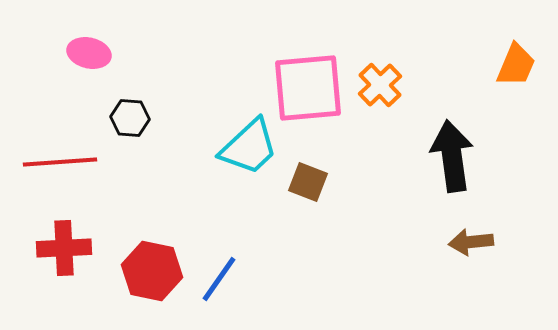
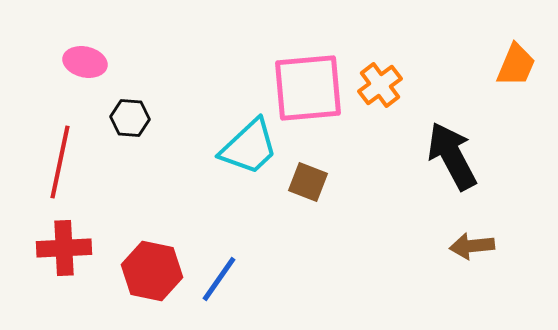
pink ellipse: moved 4 px left, 9 px down
orange cross: rotated 6 degrees clockwise
black arrow: rotated 20 degrees counterclockwise
red line: rotated 74 degrees counterclockwise
brown arrow: moved 1 px right, 4 px down
